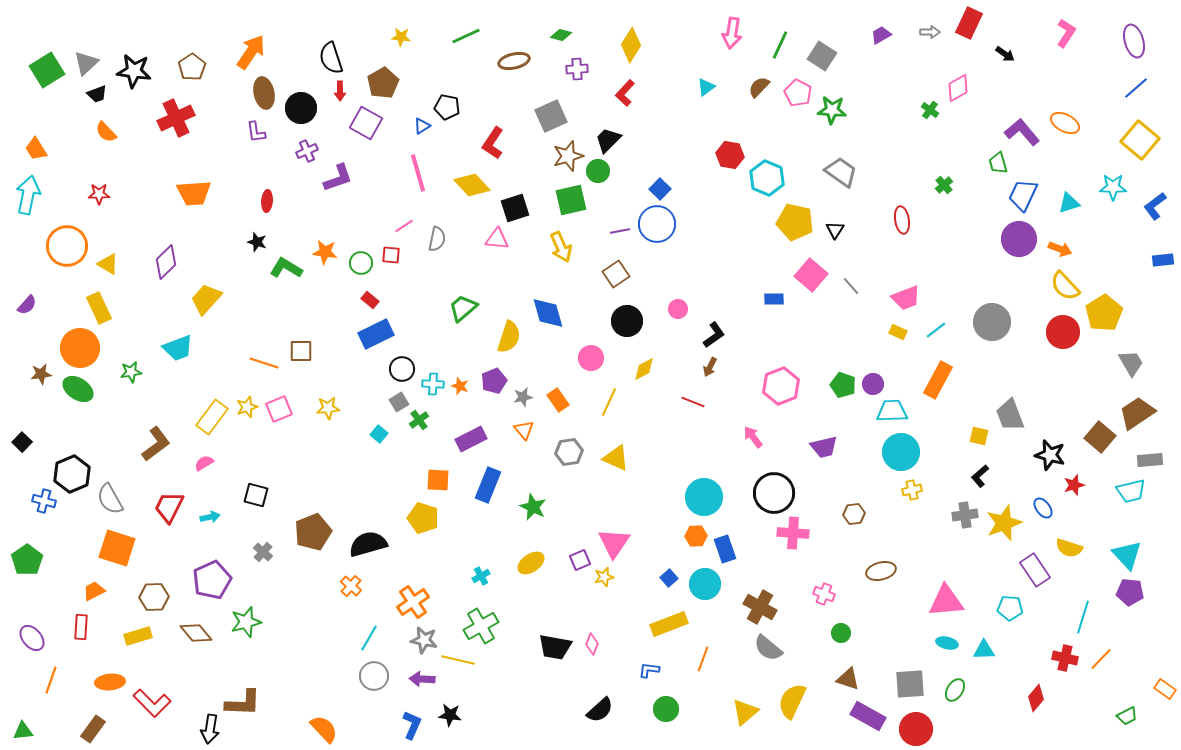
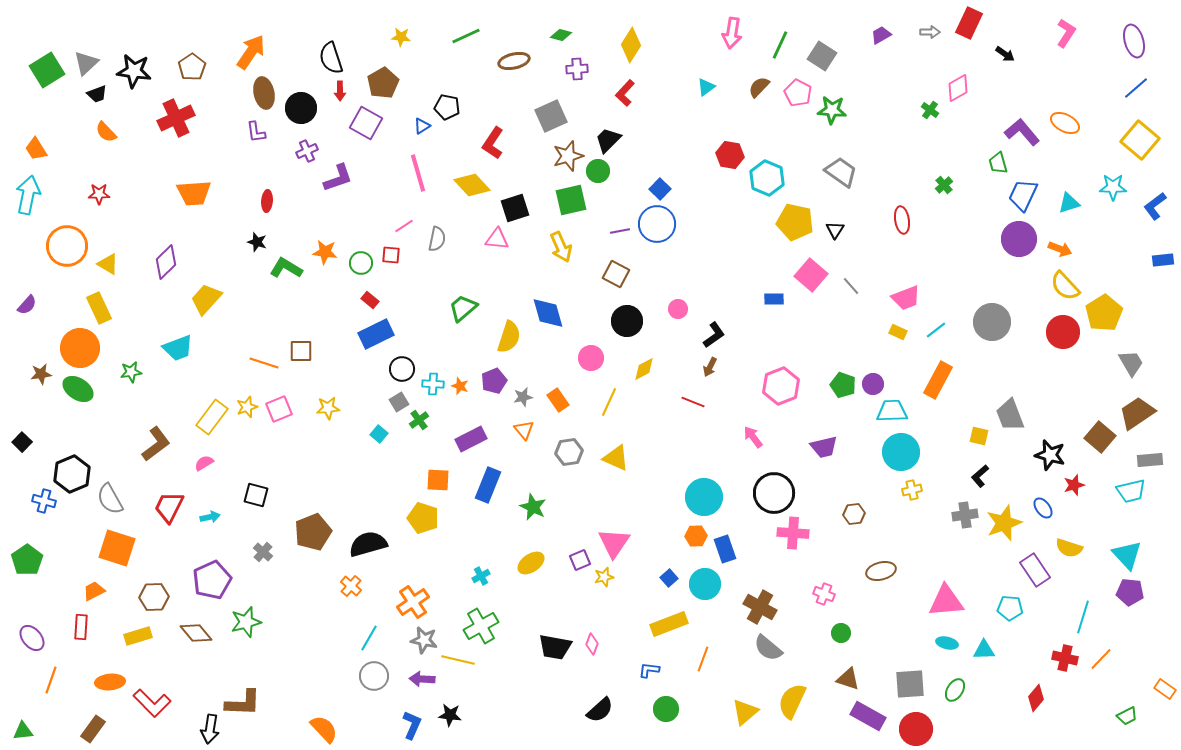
brown square at (616, 274): rotated 28 degrees counterclockwise
